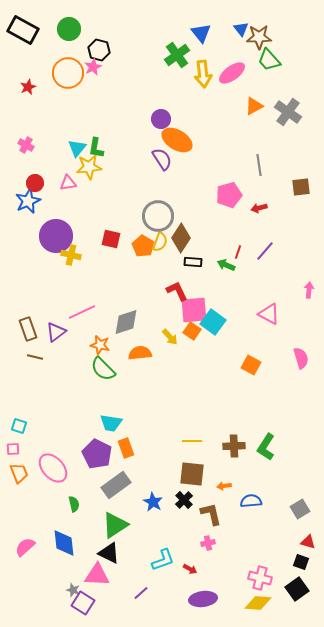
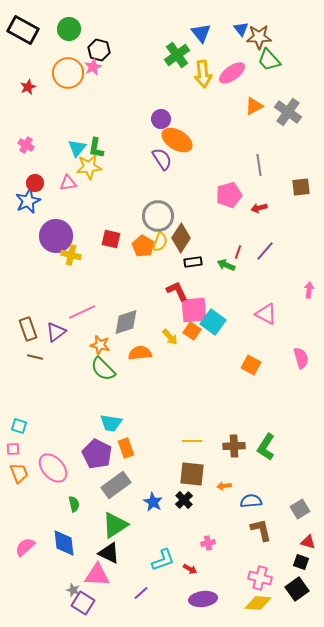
black rectangle at (193, 262): rotated 12 degrees counterclockwise
pink triangle at (269, 314): moved 3 px left
brown L-shape at (211, 514): moved 50 px right, 16 px down
